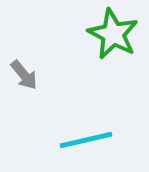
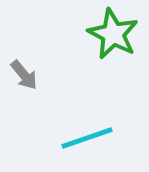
cyan line: moved 1 px right, 2 px up; rotated 6 degrees counterclockwise
